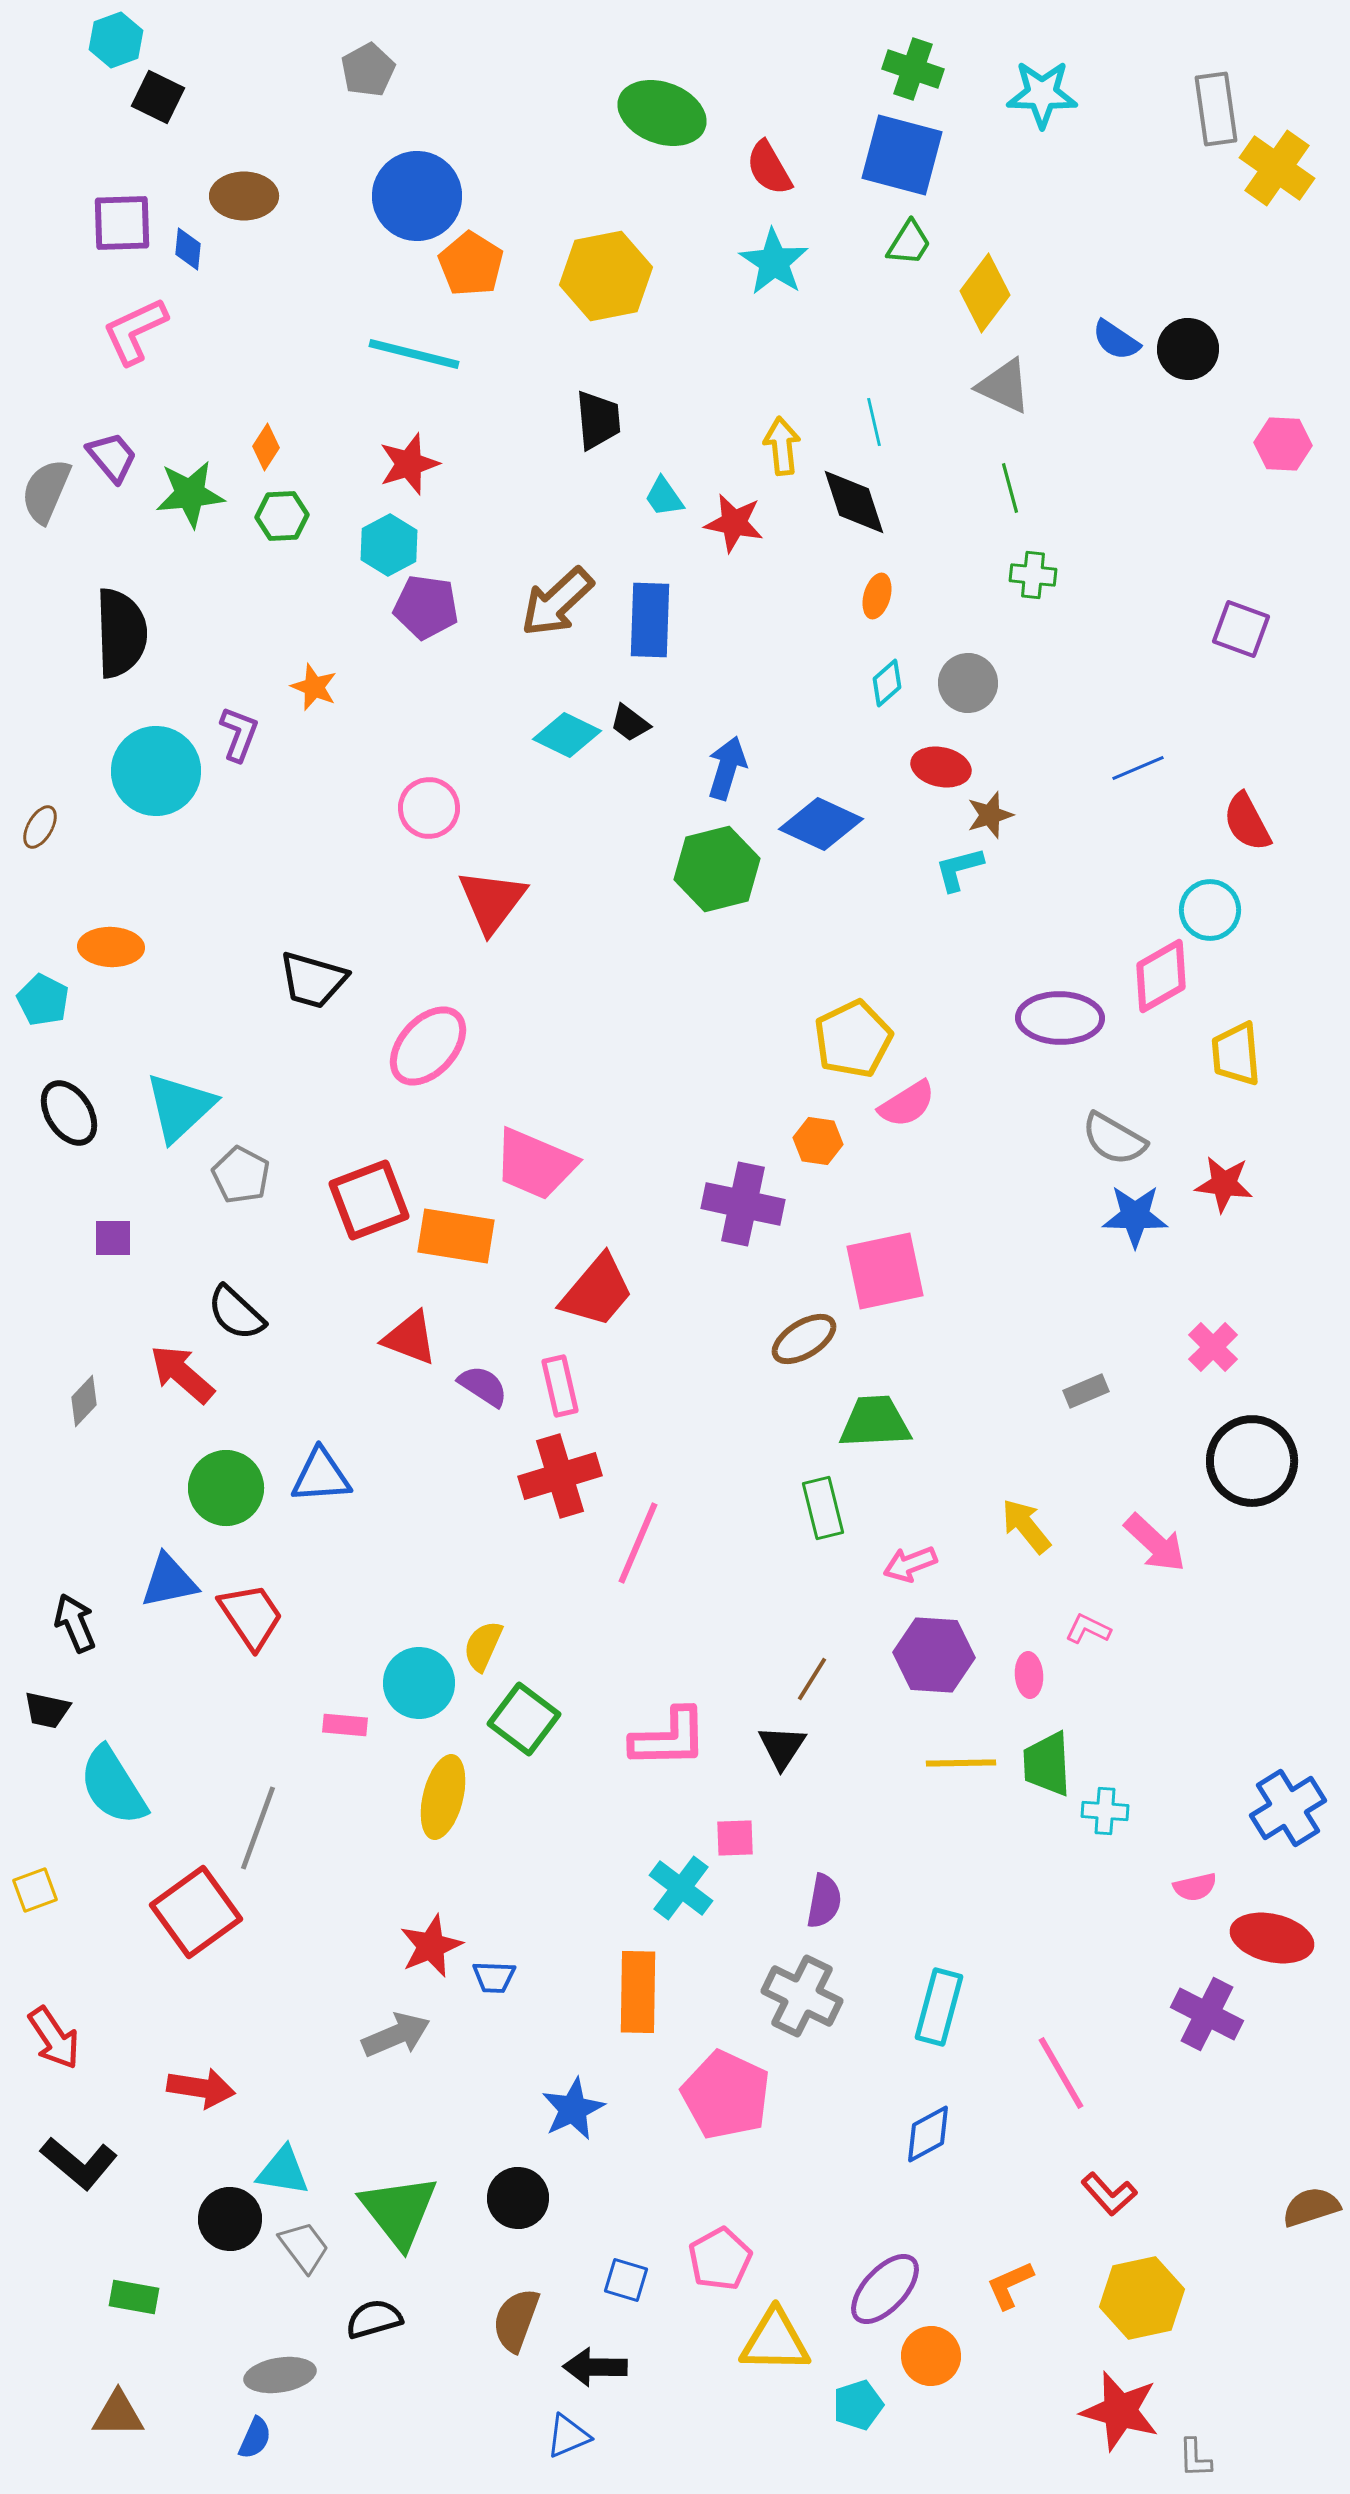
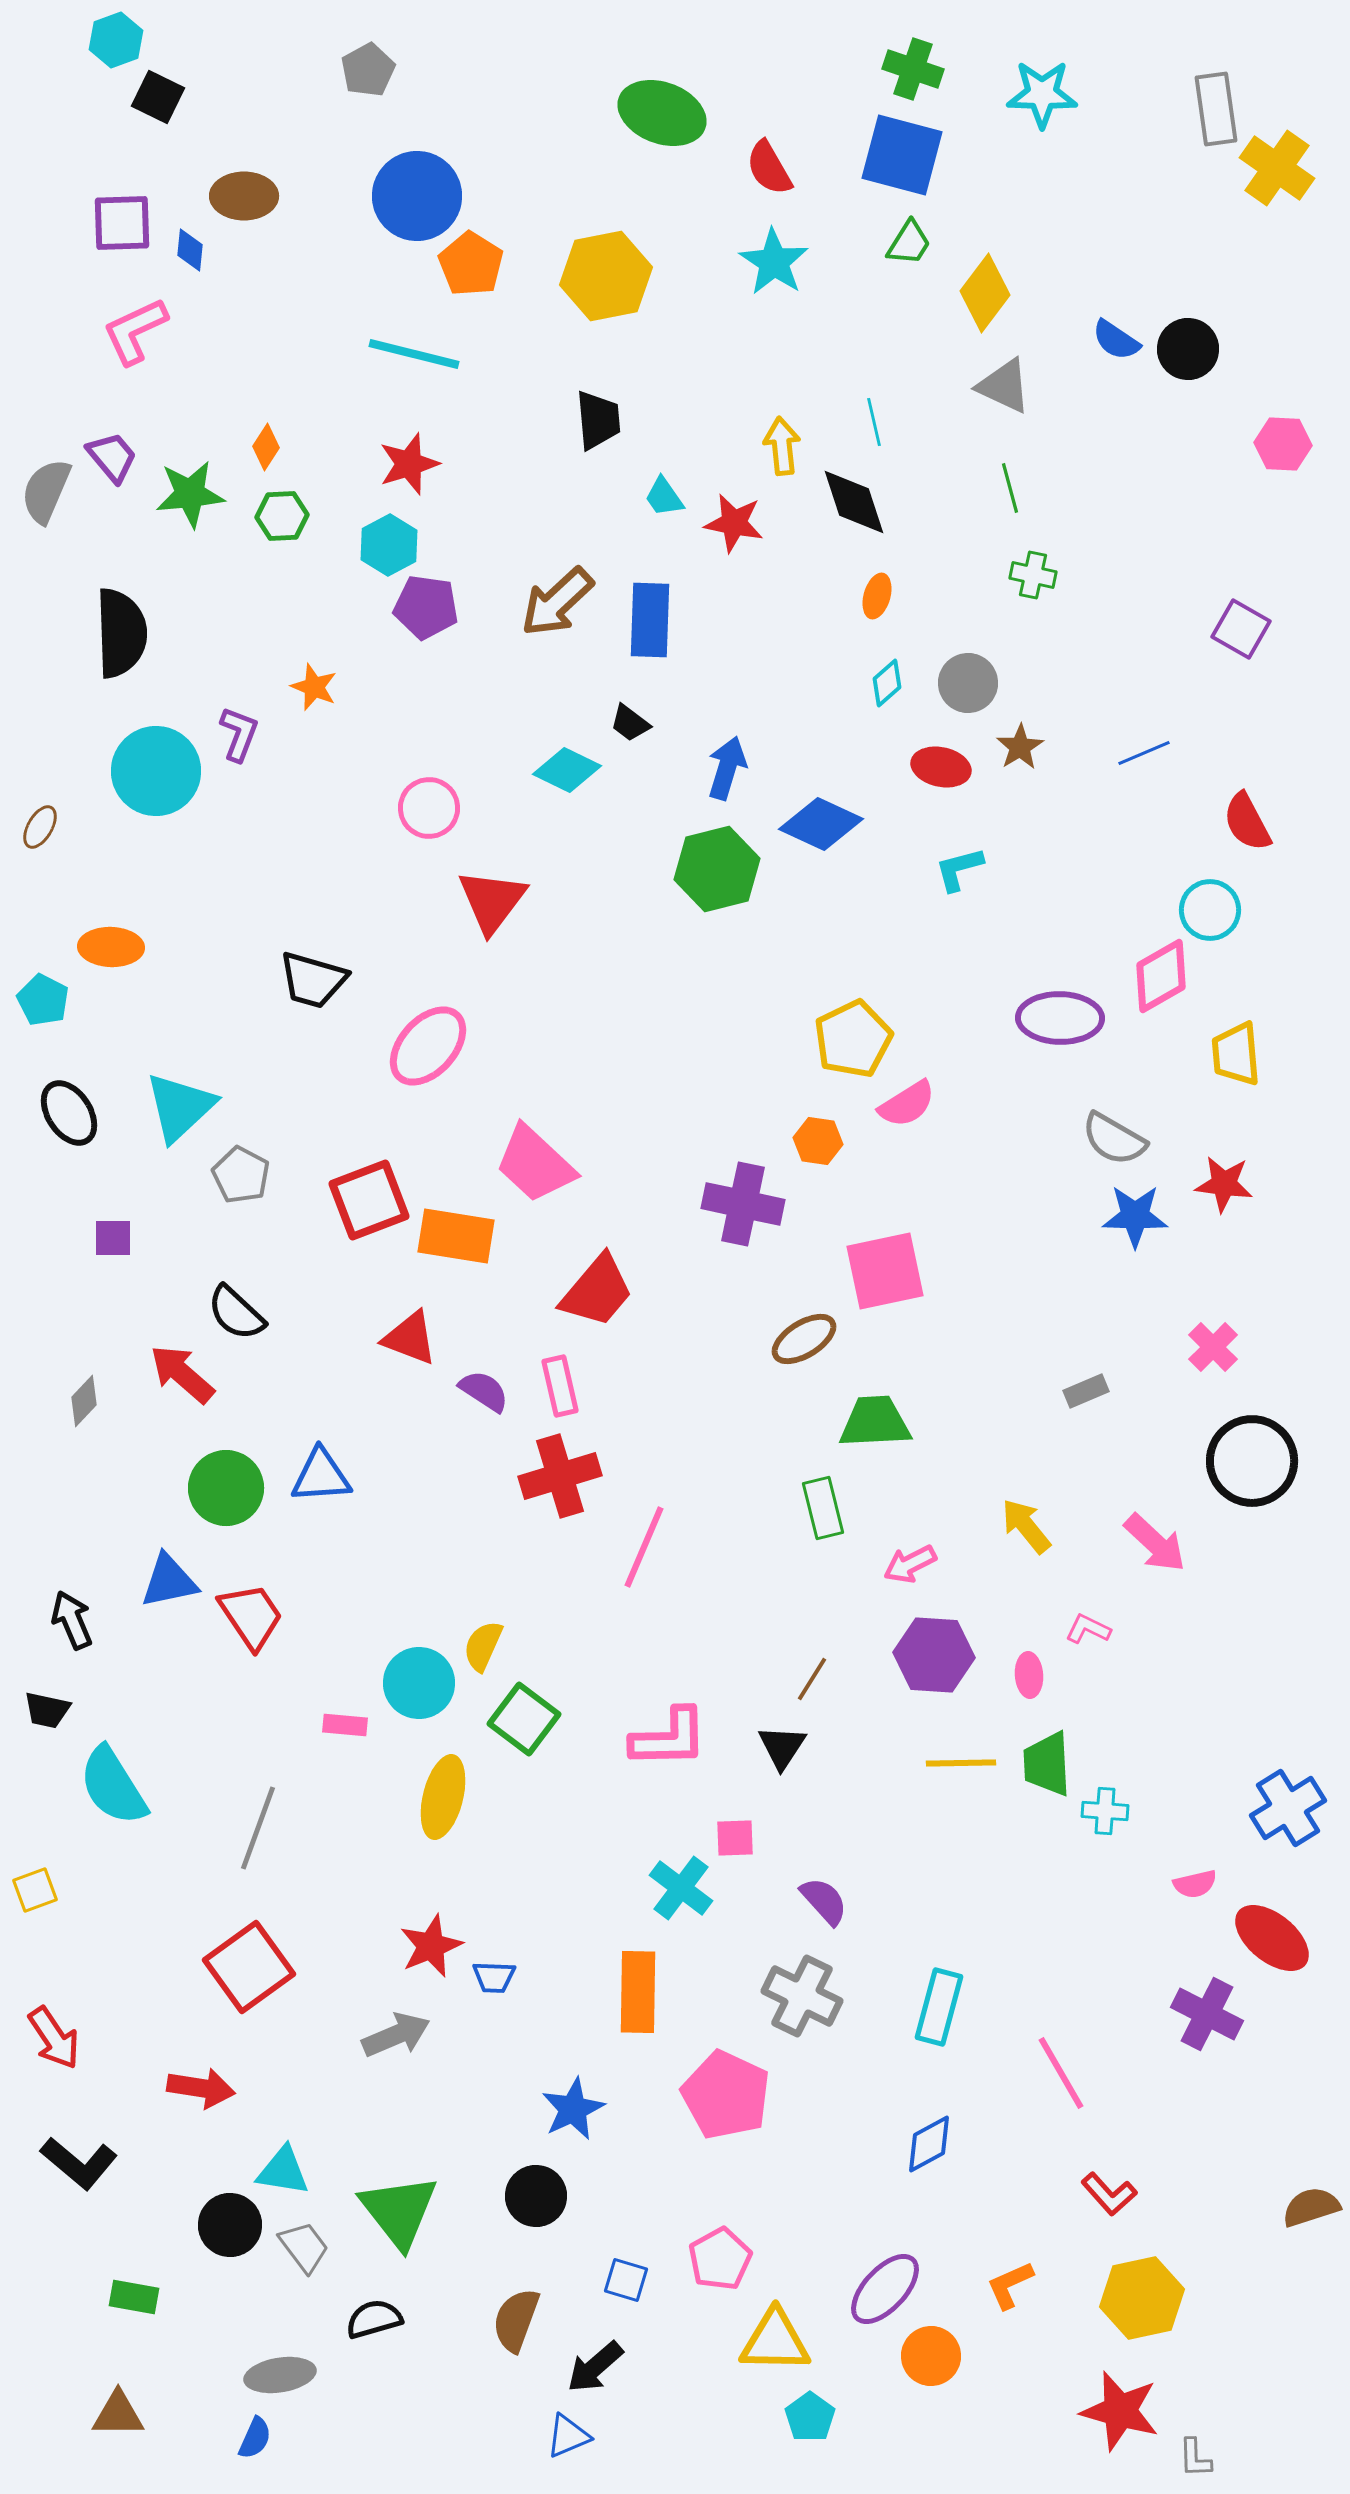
blue diamond at (188, 249): moved 2 px right, 1 px down
green cross at (1033, 575): rotated 6 degrees clockwise
purple square at (1241, 629): rotated 10 degrees clockwise
cyan diamond at (567, 735): moved 35 px down
blue line at (1138, 768): moved 6 px right, 15 px up
brown star at (990, 815): moved 30 px right, 68 px up; rotated 15 degrees counterclockwise
pink trapezoid at (535, 1164): rotated 20 degrees clockwise
purple semicircle at (483, 1386): moved 1 px right, 5 px down
pink line at (638, 1543): moved 6 px right, 4 px down
pink arrow at (910, 1564): rotated 6 degrees counterclockwise
black arrow at (75, 1623): moved 3 px left, 3 px up
pink semicircle at (1195, 1887): moved 3 px up
purple semicircle at (824, 1901): rotated 52 degrees counterclockwise
red square at (196, 1912): moved 53 px right, 55 px down
red ellipse at (1272, 1938): rotated 26 degrees clockwise
blue diamond at (928, 2134): moved 1 px right, 10 px down
black circle at (518, 2198): moved 18 px right, 2 px up
black circle at (230, 2219): moved 6 px down
black arrow at (595, 2367): rotated 42 degrees counterclockwise
cyan pentagon at (858, 2405): moved 48 px left, 12 px down; rotated 18 degrees counterclockwise
